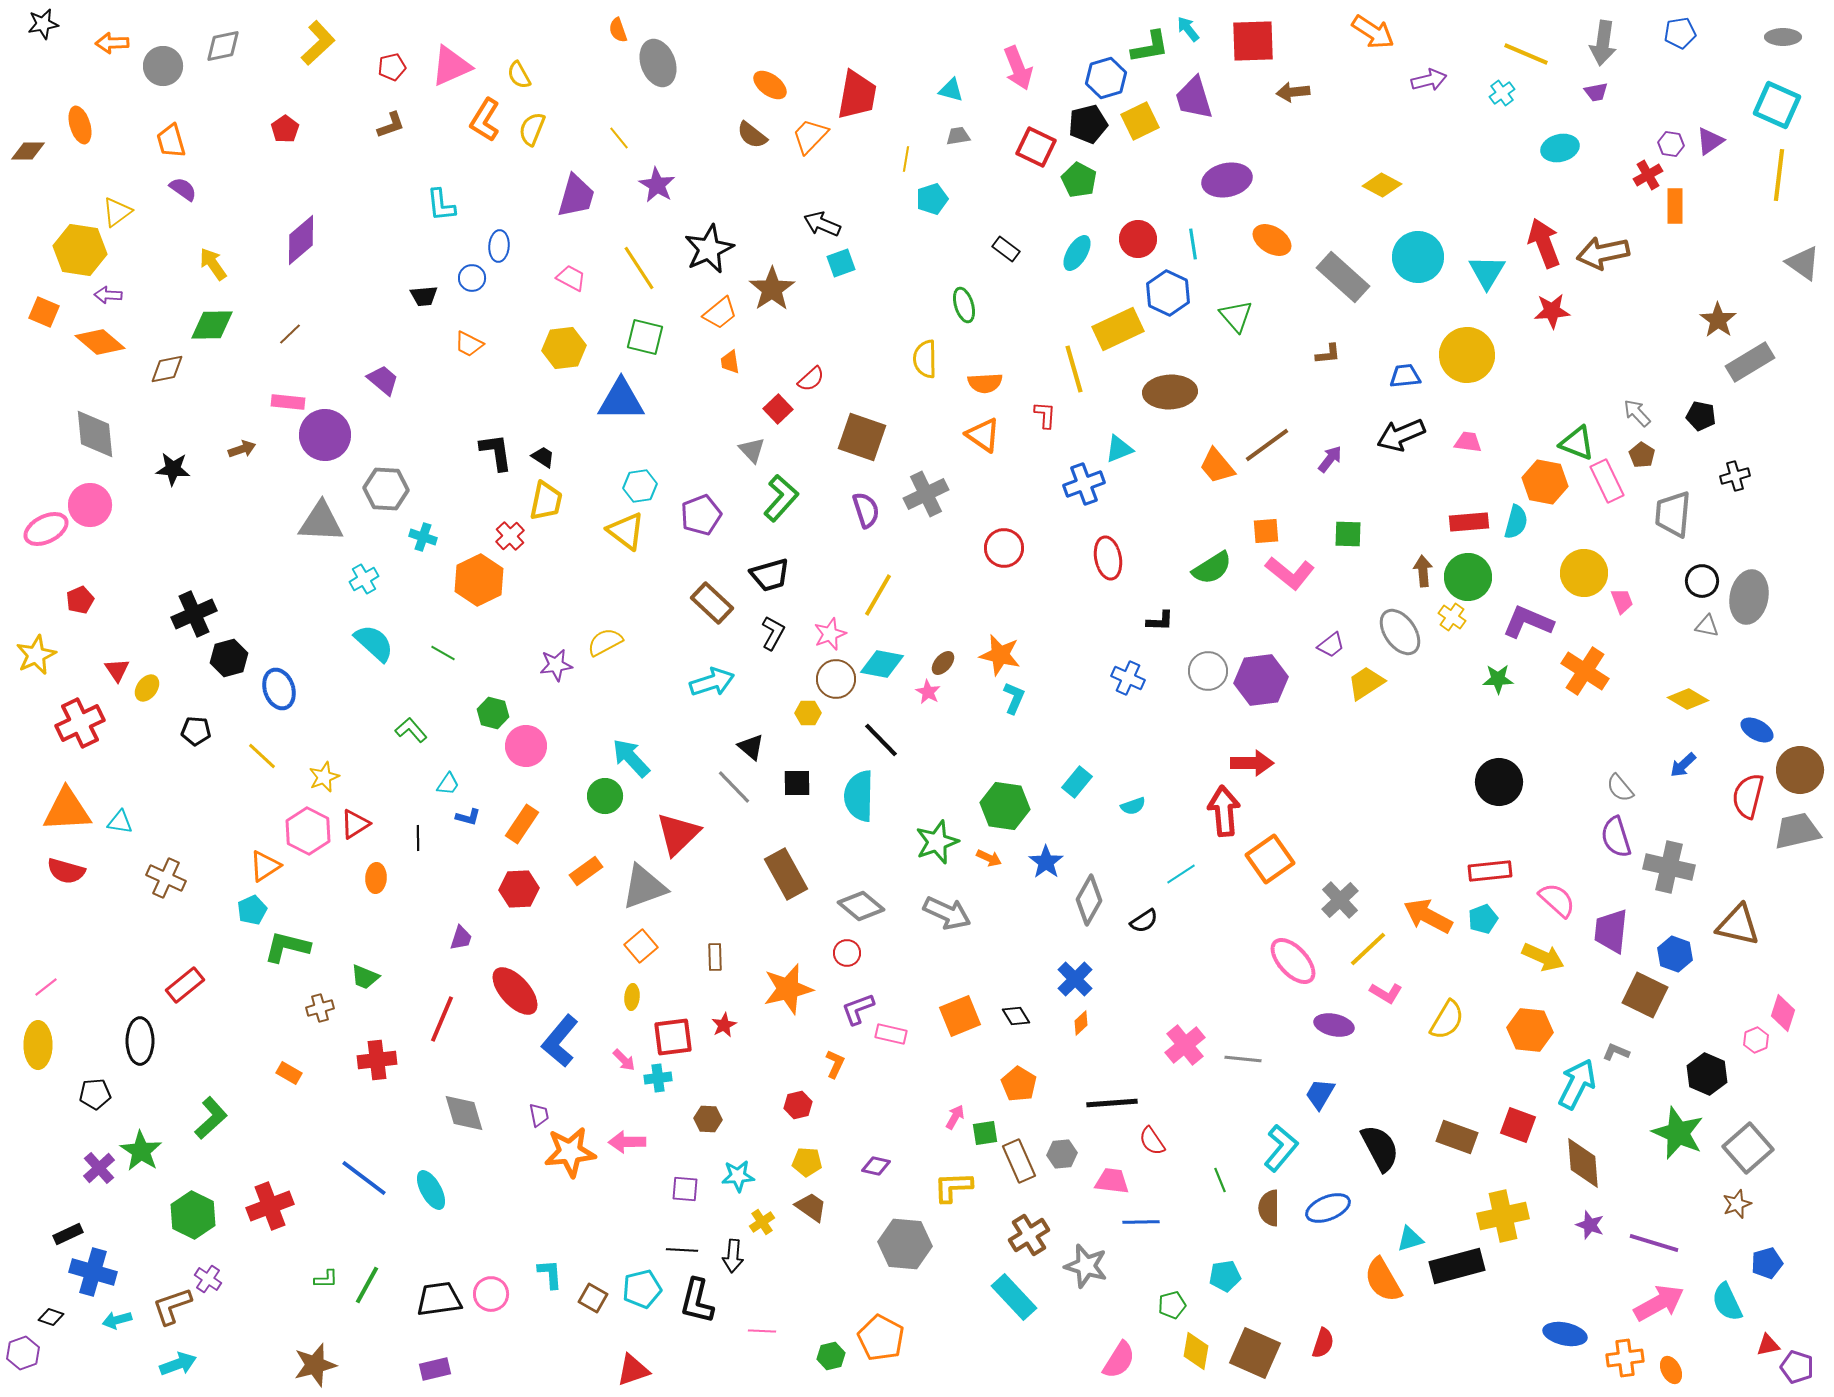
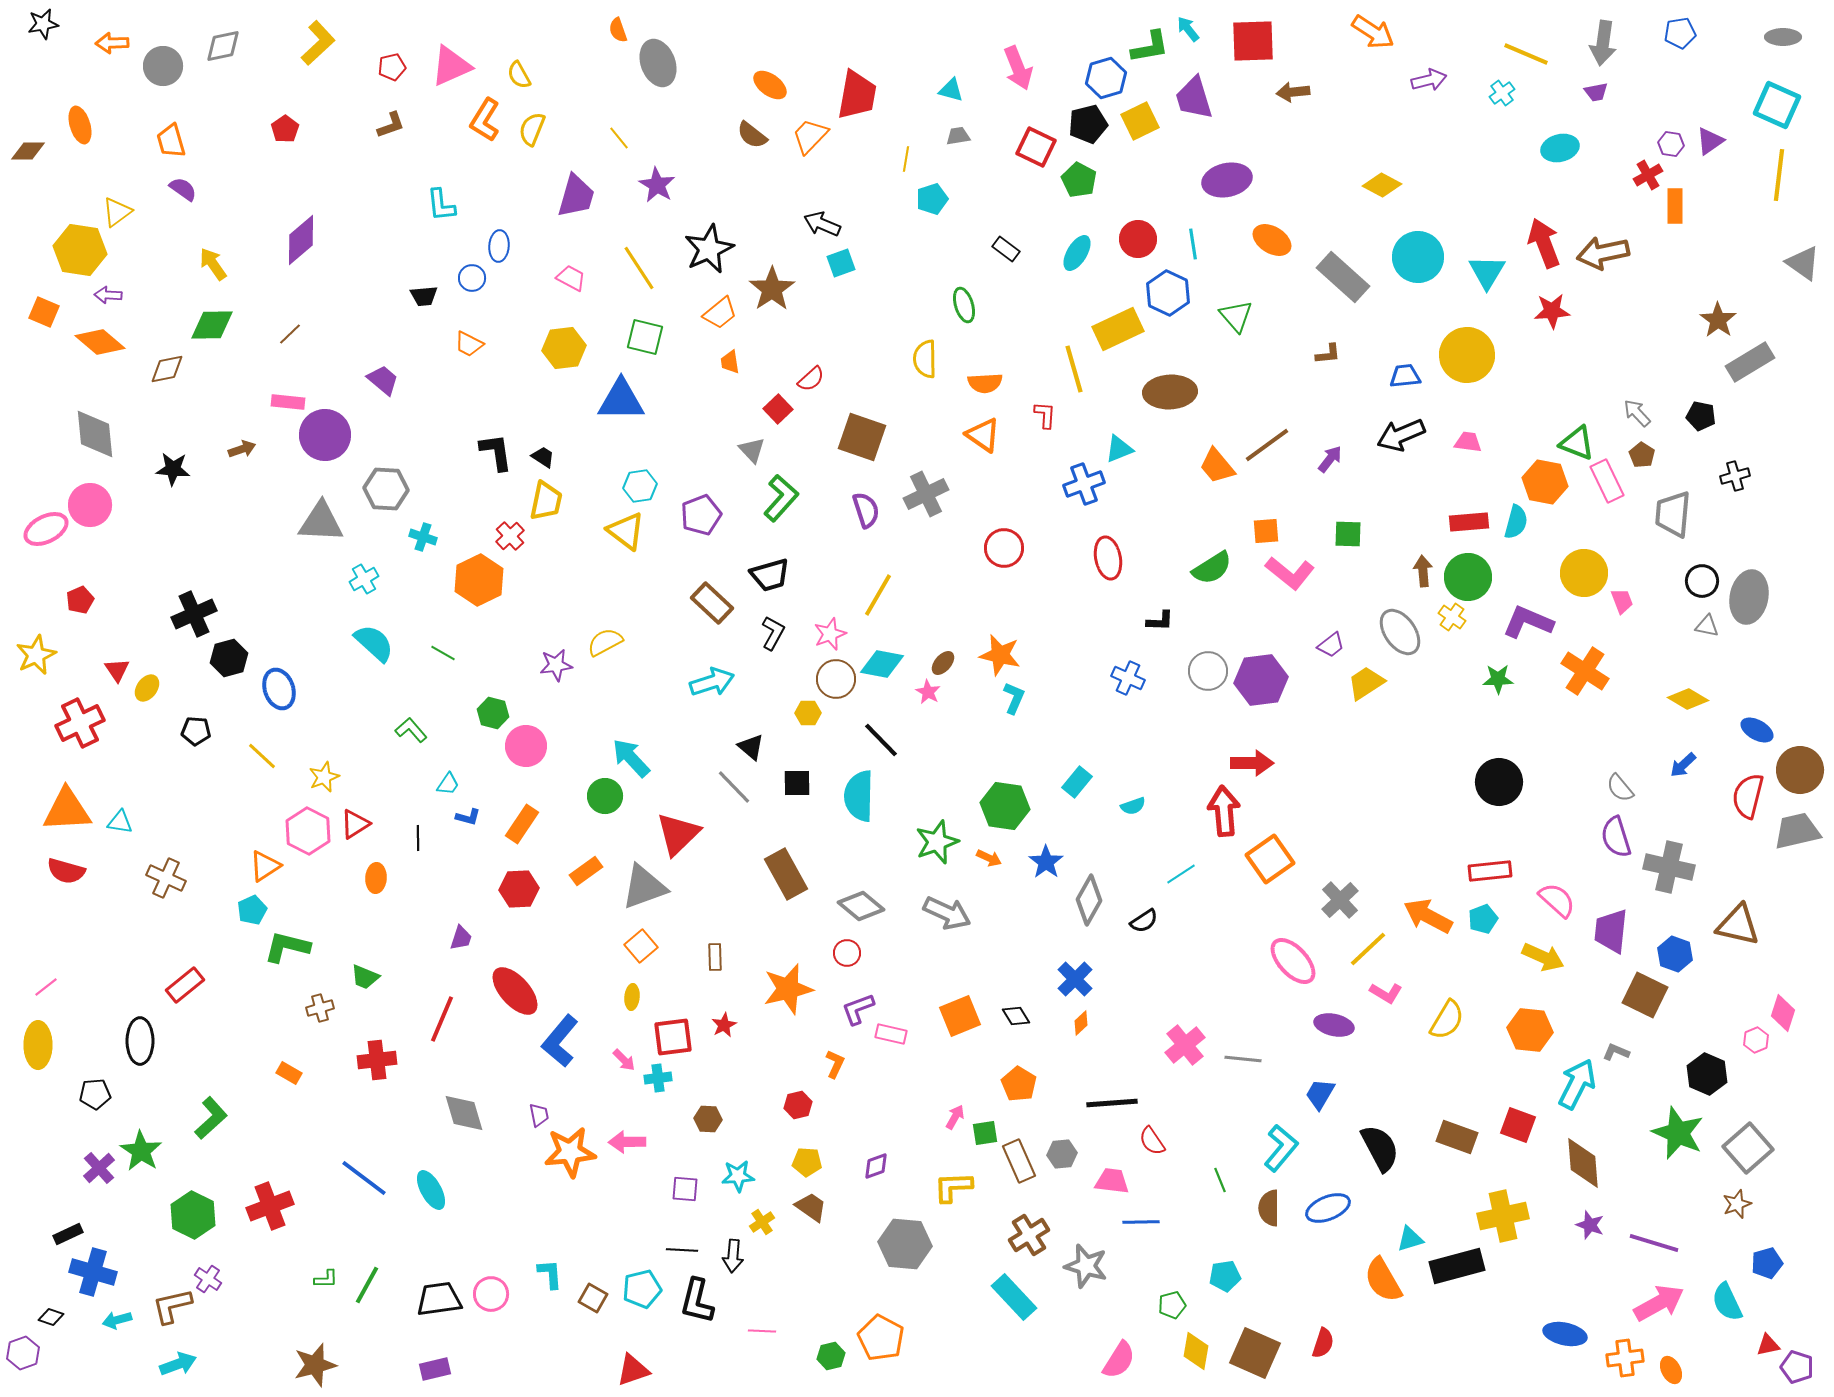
purple diamond at (876, 1166): rotated 32 degrees counterclockwise
brown L-shape at (172, 1306): rotated 6 degrees clockwise
